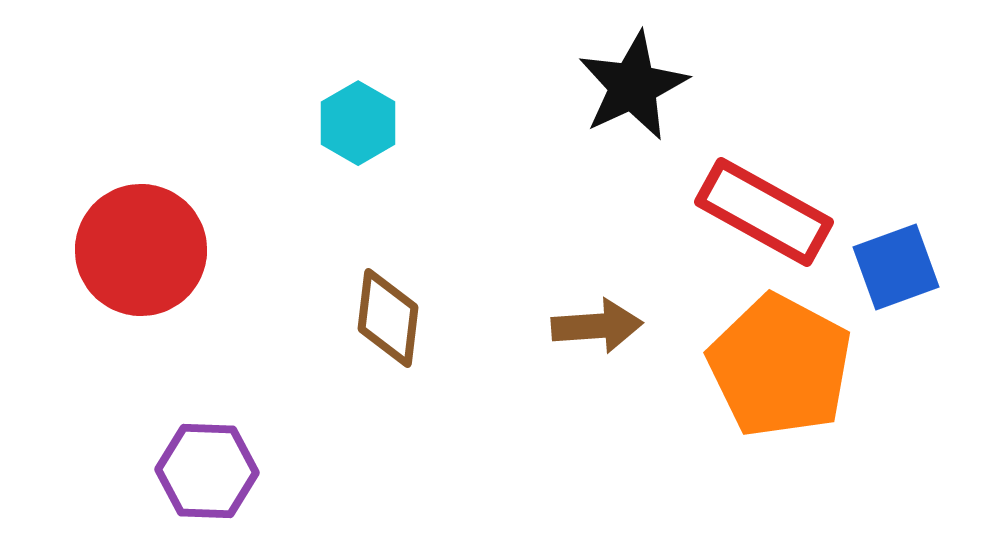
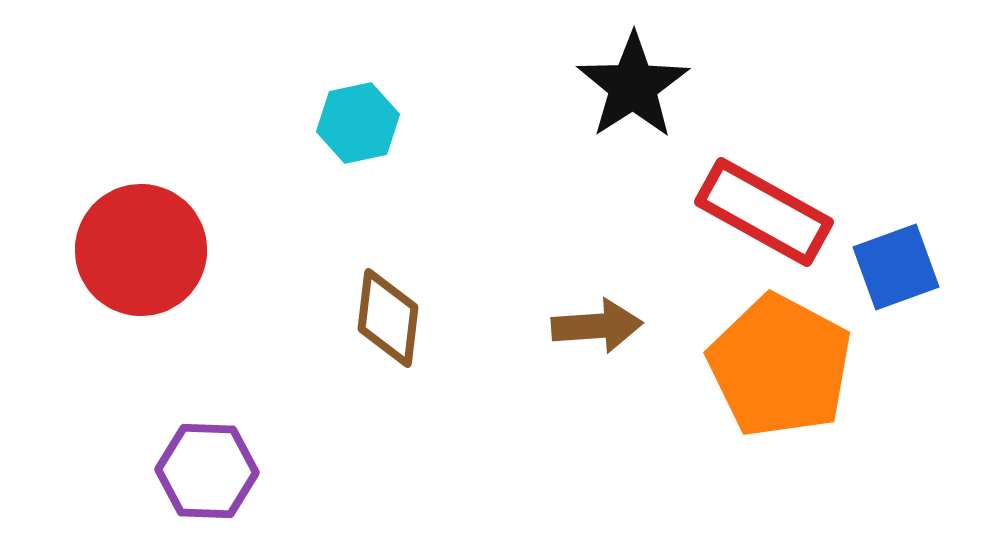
black star: rotated 8 degrees counterclockwise
cyan hexagon: rotated 18 degrees clockwise
